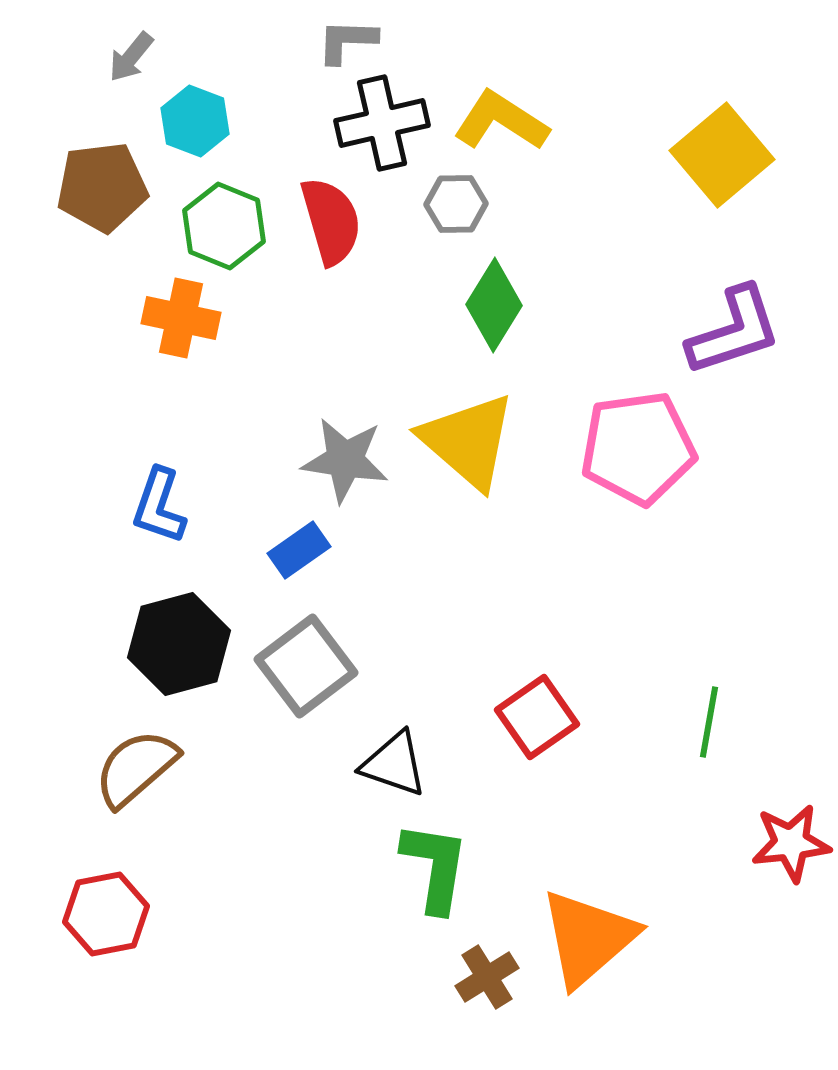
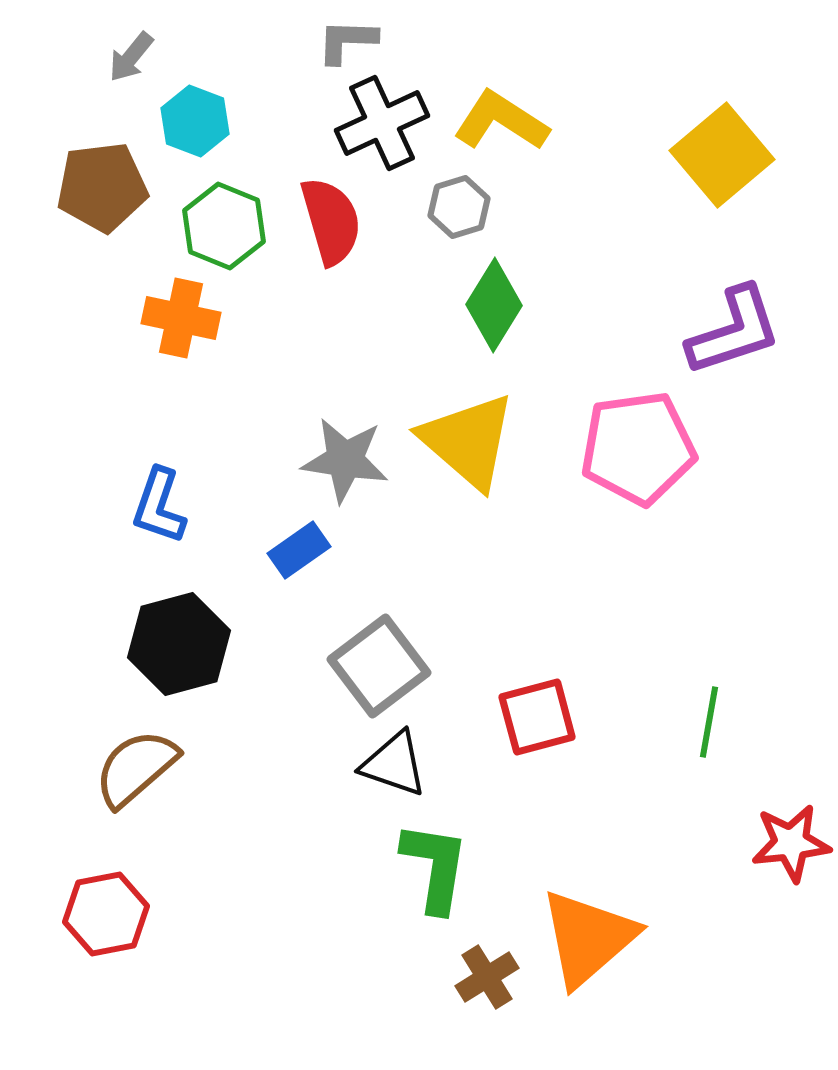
black cross: rotated 12 degrees counterclockwise
gray hexagon: moved 3 px right, 3 px down; rotated 16 degrees counterclockwise
gray square: moved 73 px right
red square: rotated 20 degrees clockwise
